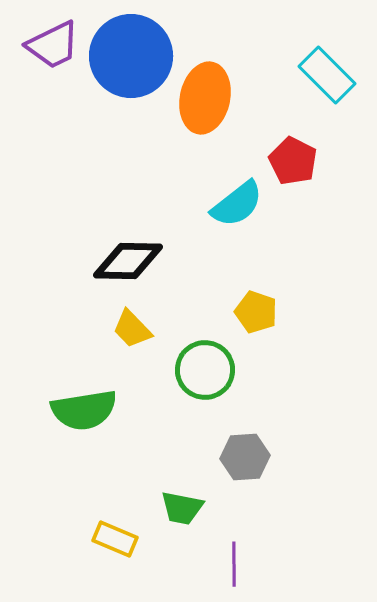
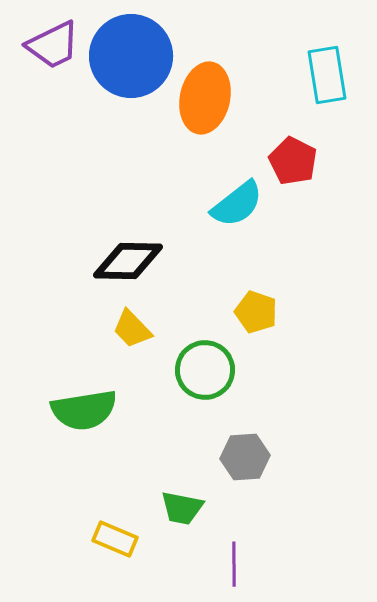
cyan rectangle: rotated 36 degrees clockwise
